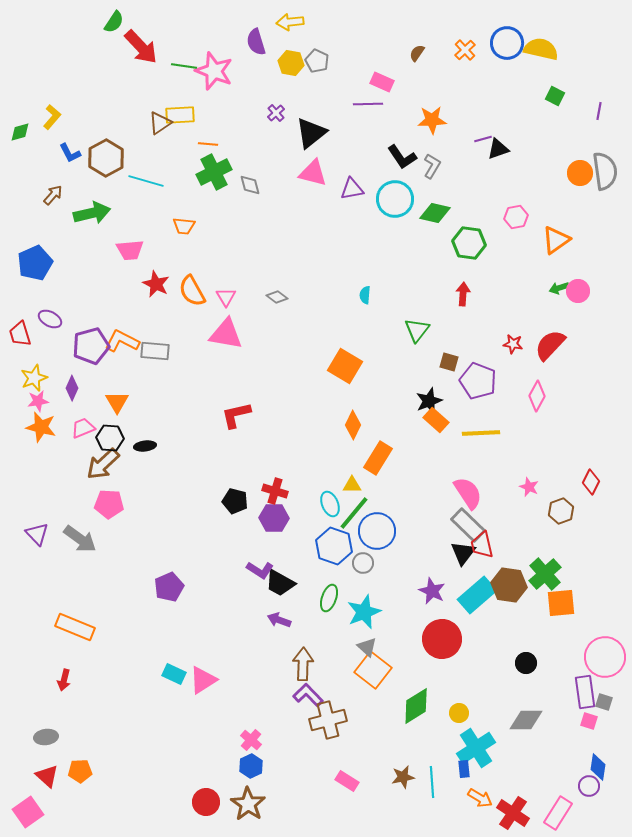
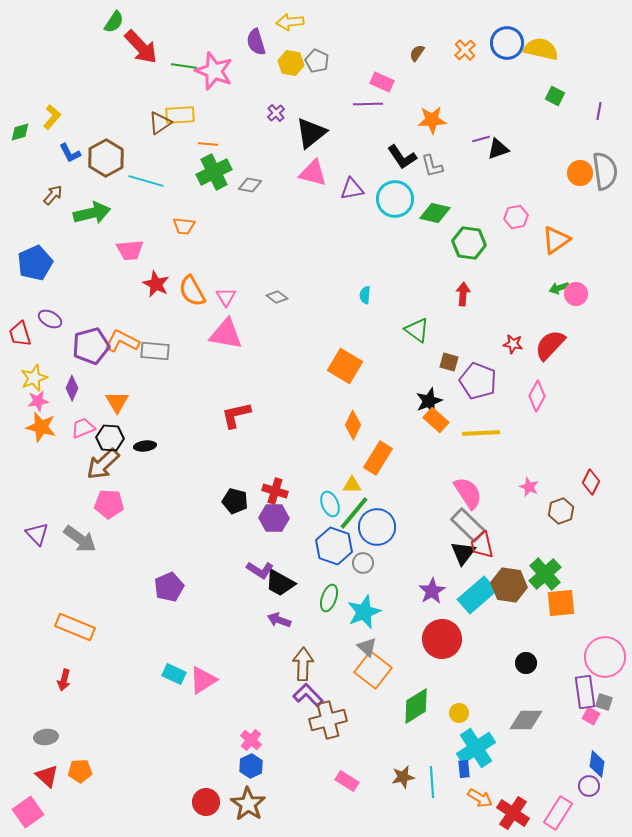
purple line at (483, 139): moved 2 px left
gray L-shape at (432, 166): rotated 135 degrees clockwise
gray diamond at (250, 185): rotated 65 degrees counterclockwise
pink circle at (578, 291): moved 2 px left, 3 px down
green triangle at (417, 330): rotated 32 degrees counterclockwise
blue circle at (377, 531): moved 4 px up
purple star at (432, 591): rotated 16 degrees clockwise
pink square at (589, 721): moved 2 px right, 5 px up; rotated 12 degrees clockwise
blue diamond at (598, 767): moved 1 px left, 3 px up
